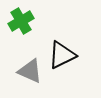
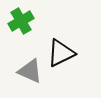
black triangle: moved 1 px left, 2 px up
